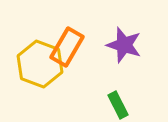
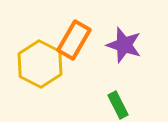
orange rectangle: moved 7 px right, 7 px up
yellow hexagon: rotated 6 degrees clockwise
